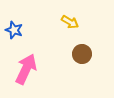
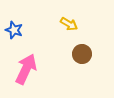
yellow arrow: moved 1 px left, 2 px down
